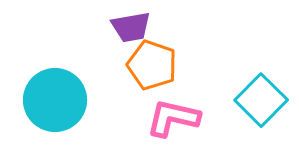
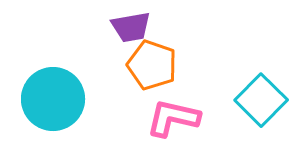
cyan circle: moved 2 px left, 1 px up
